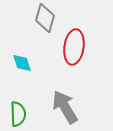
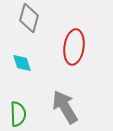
gray diamond: moved 16 px left
